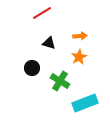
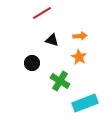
black triangle: moved 3 px right, 3 px up
orange star: rotated 14 degrees counterclockwise
black circle: moved 5 px up
